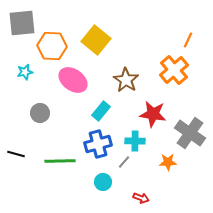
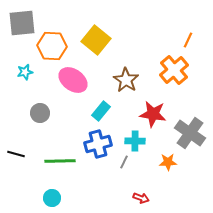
gray line: rotated 16 degrees counterclockwise
cyan circle: moved 51 px left, 16 px down
